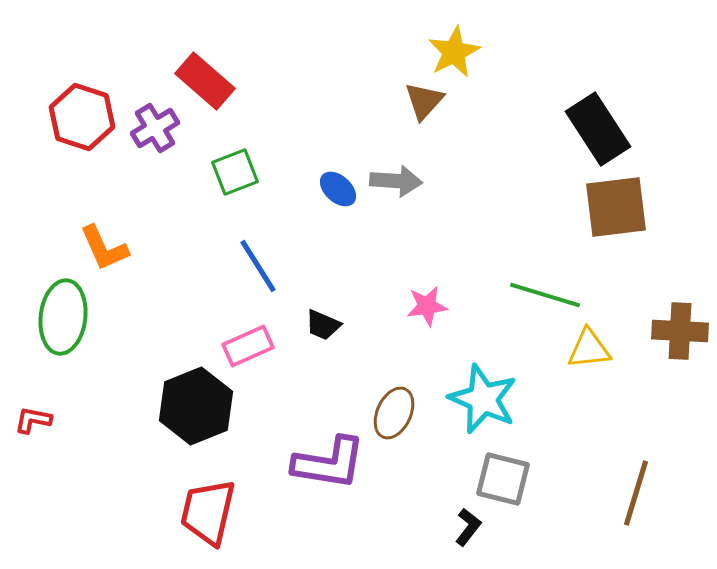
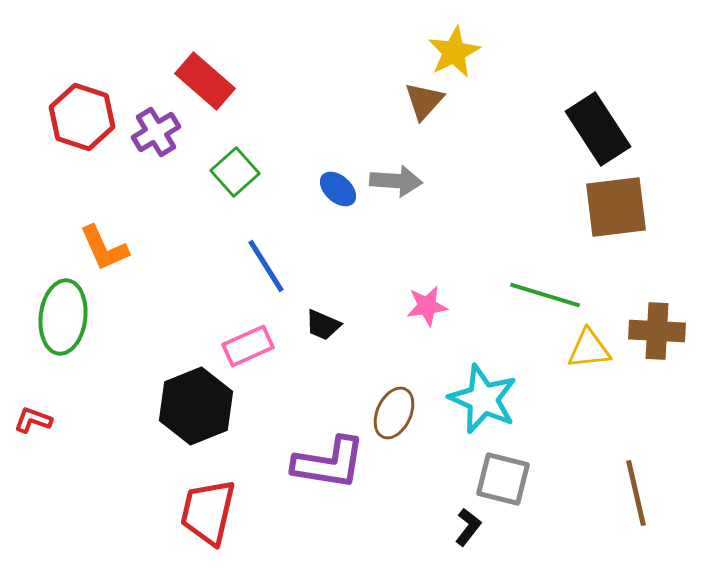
purple cross: moved 1 px right, 4 px down
green square: rotated 21 degrees counterclockwise
blue line: moved 8 px right
brown cross: moved 23 px left
red L-shape: rotated 9 degrees clockwise
brown line: rotated 30 degrees counterclockwise
